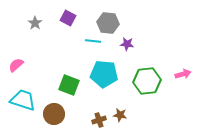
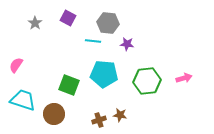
pink semicircle: rotated 14 degrees counterclockwise
pink arrow: moved 1 px right, 4 px down
